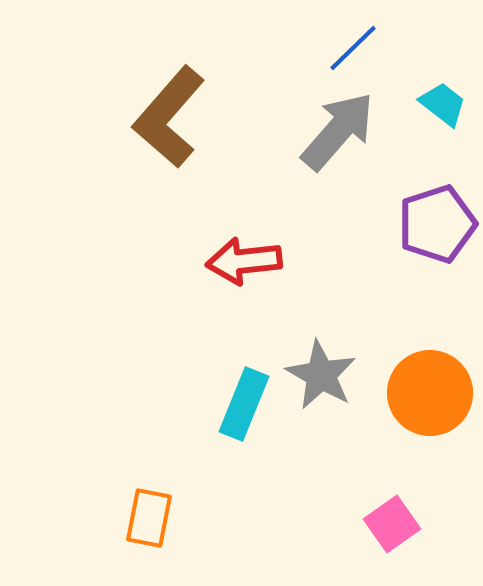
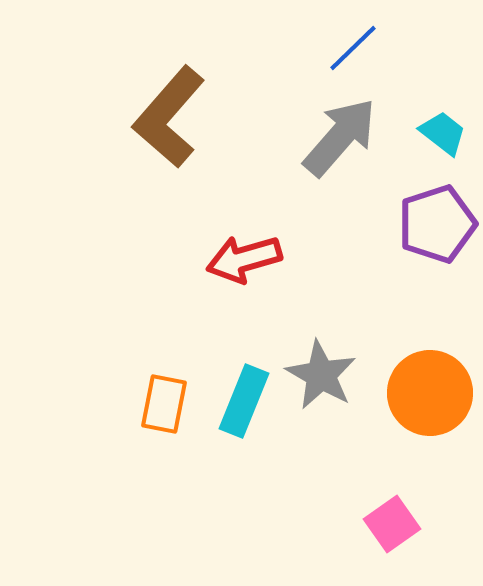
cyan trapezoid: moved 29 px down
gray arrow: moved 2 px right, 6 px down
red arrow: moved 2 px up; rotated 10 degrees counterclockwise
cyan rectangle: moved 3 px up
orange rectangle: moved 15 px right, 114 px up
